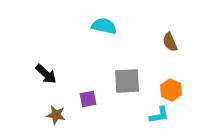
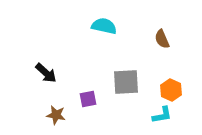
brown semicircle: moved 8 px left, 3 px up
black arrow: moved 1 px up
gray square: moved 1 px left, 1 px down
cyan L-shape: moved 3 px right
